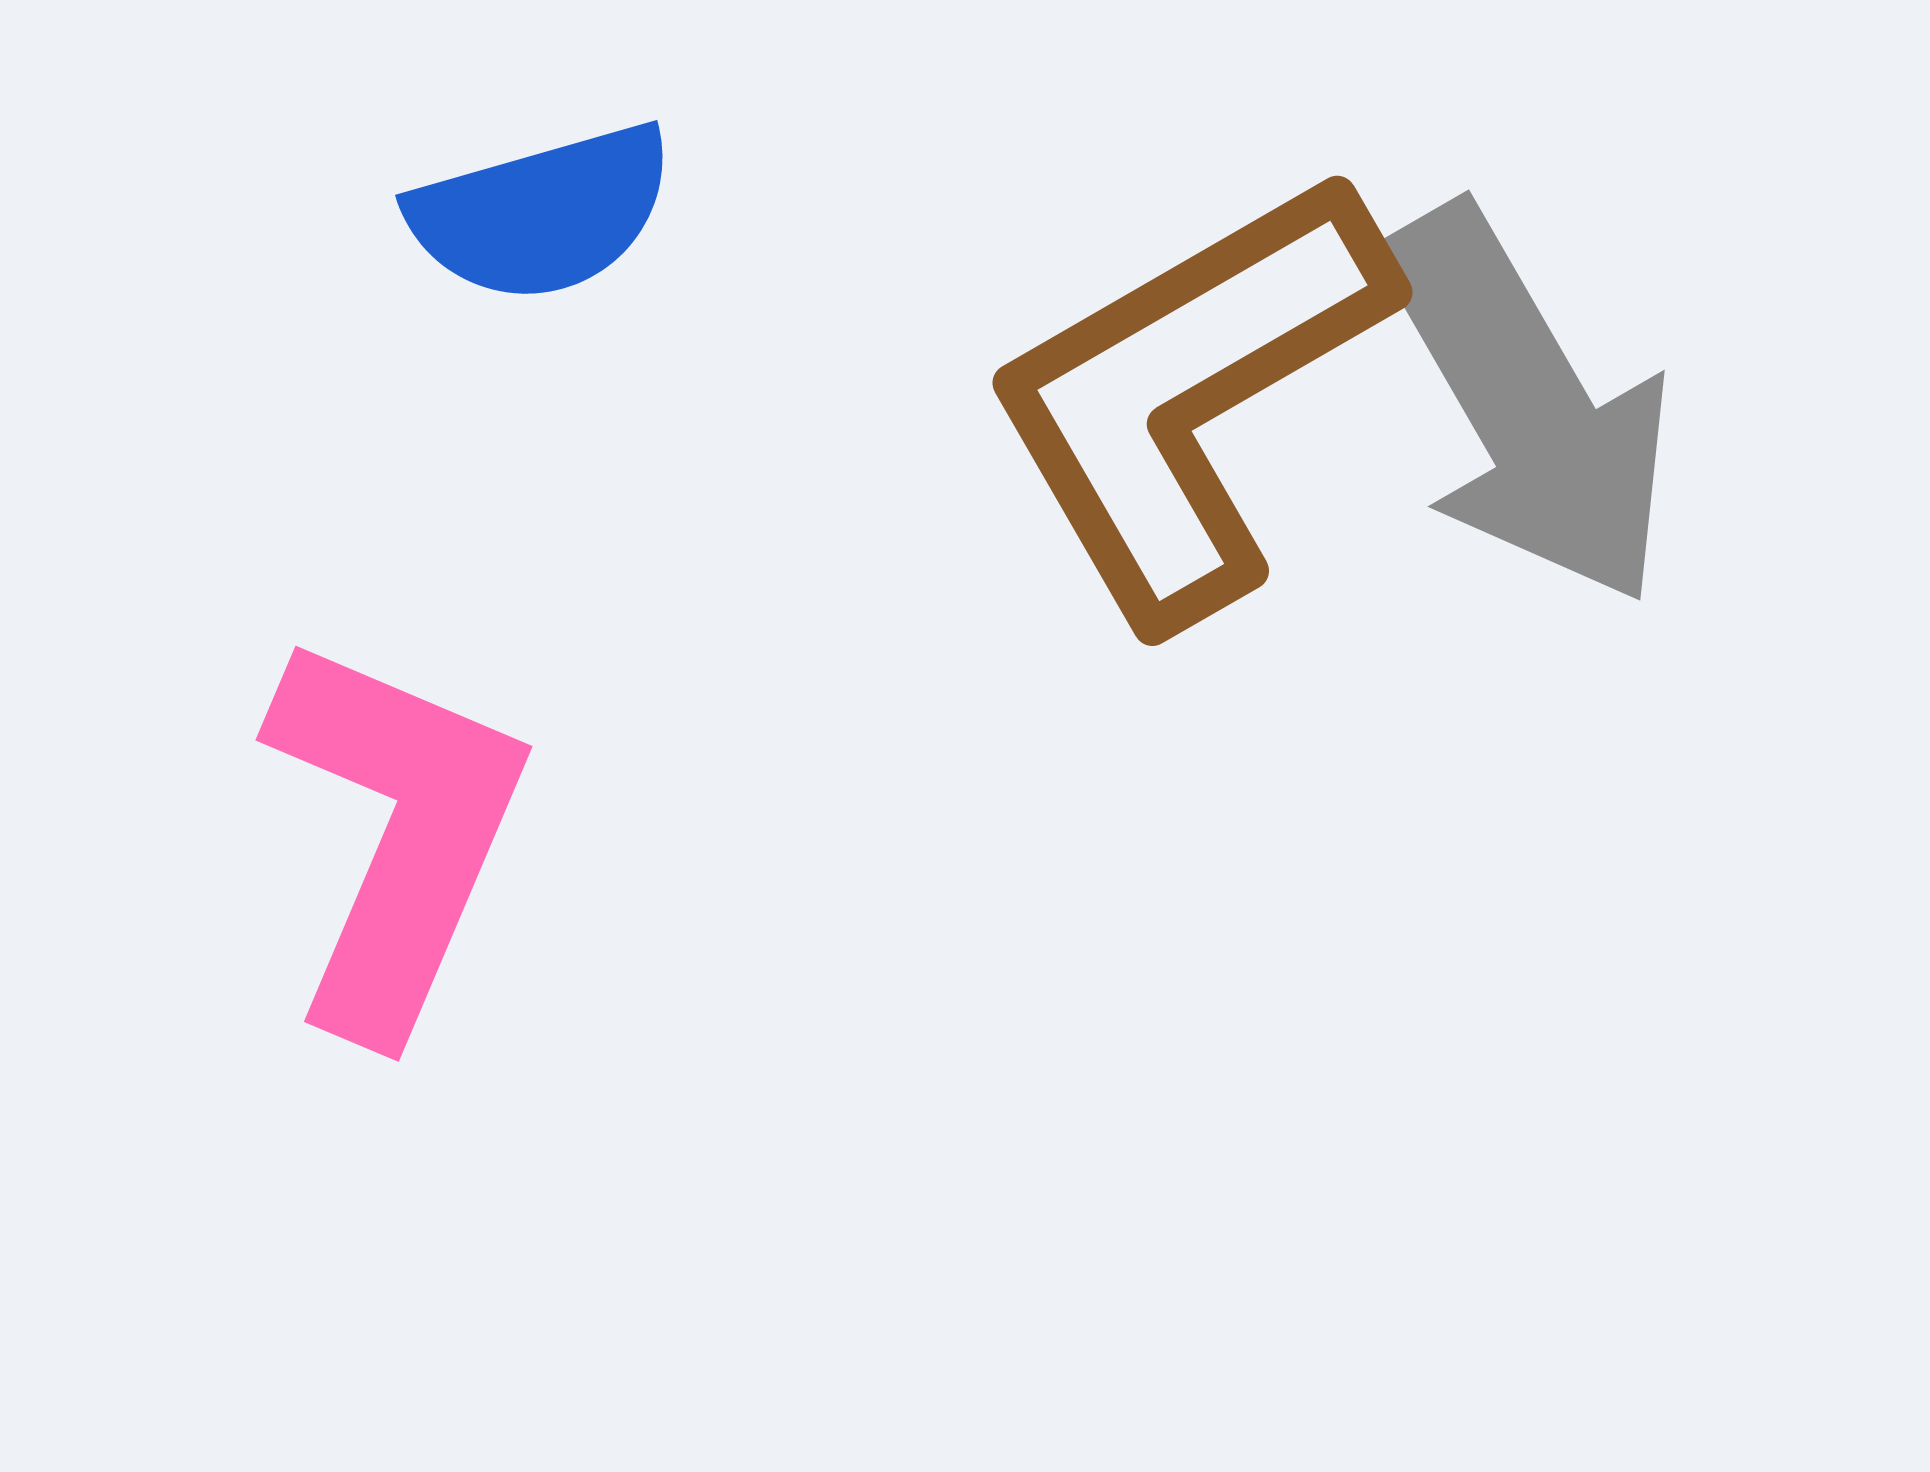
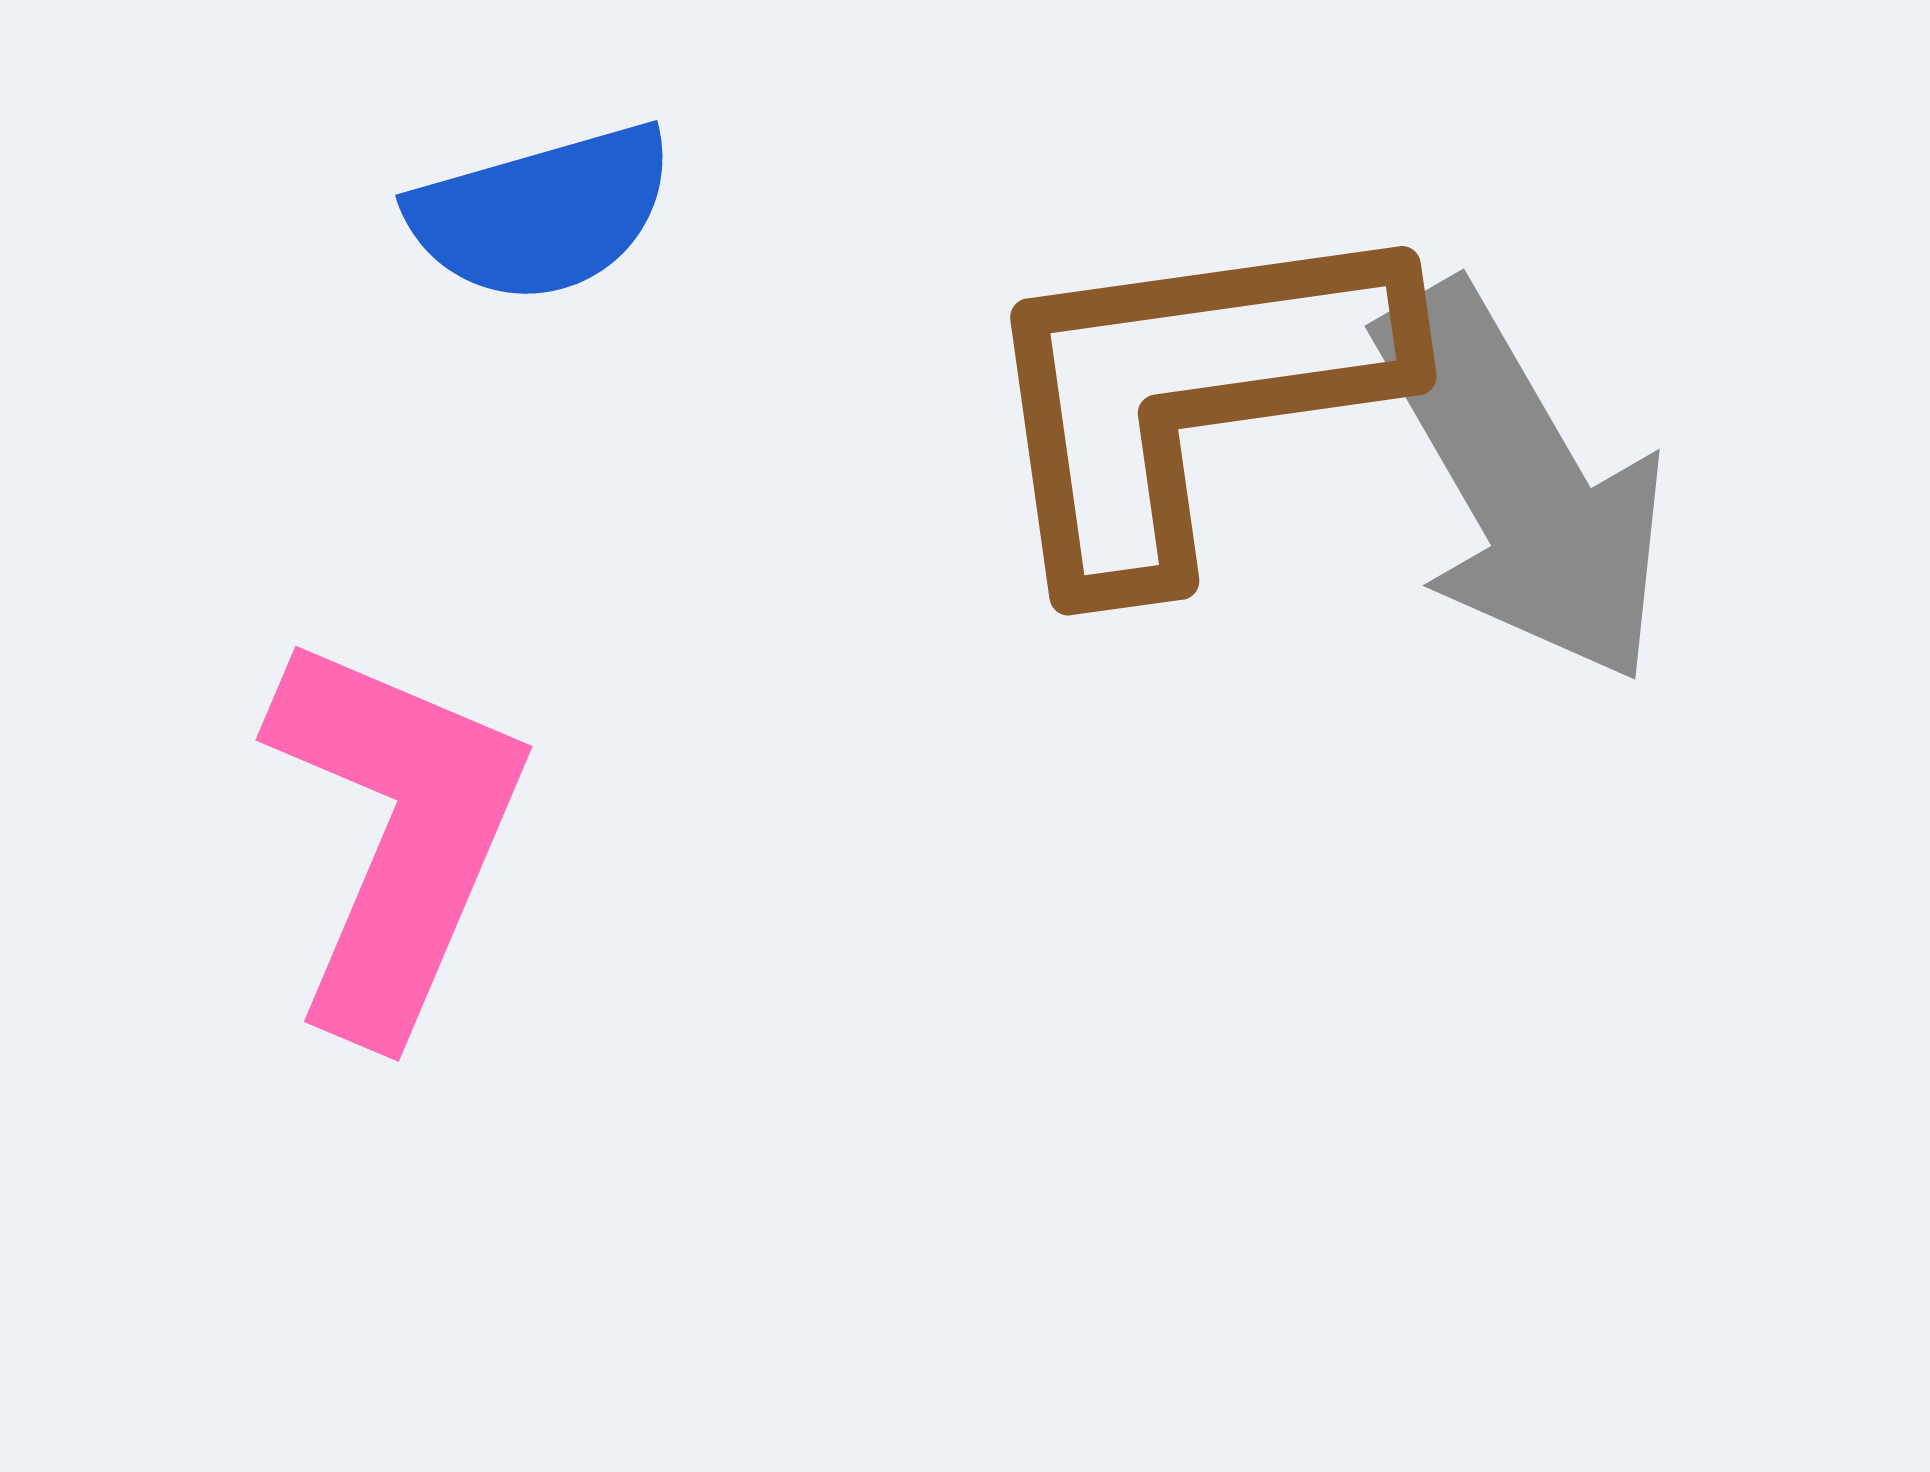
brown L-shape: rotated 22 degrees clockwise
gray arrow: moved 5 px left, 79 px down
